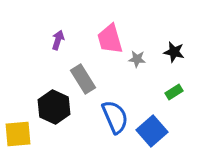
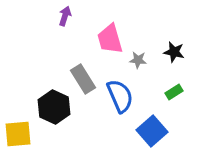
purple arrow: moved 7 px right, 24 px up
gray star: moved 1 px right, 1 px down
blue semicircle: moved 5 px right, 21 px up
